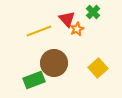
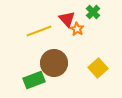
orange star: rotated 16 degrees counterclockwise
